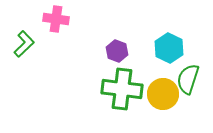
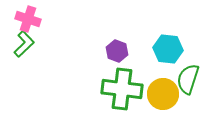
pink cross: moved 28 px left; rotated 10 degrees clockwise
cyan hexagon: moved 1 px left, 1 px down; rotated 20 degrees counterclockwise
